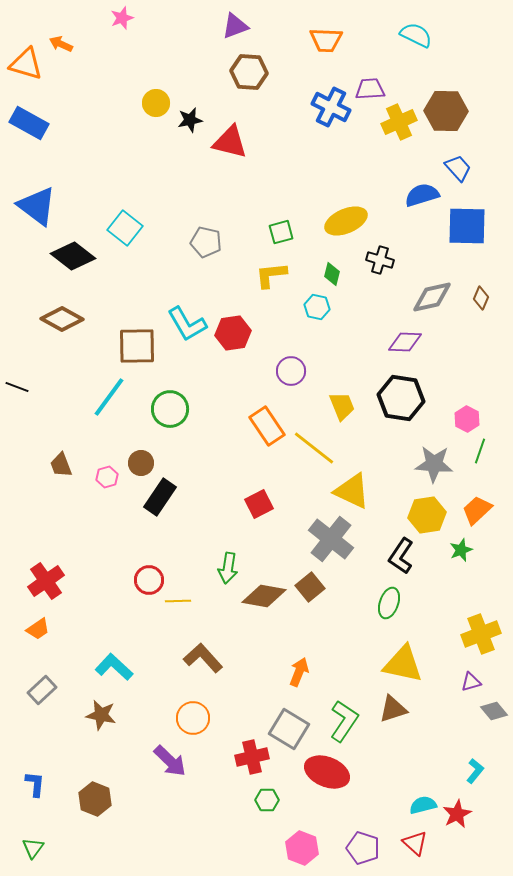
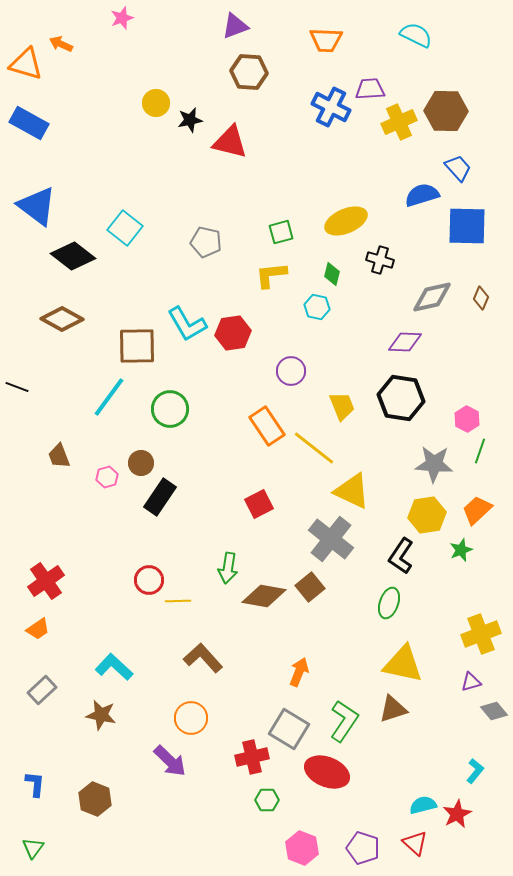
brown trapezoid at (61, 465): moved 2 px left, 9 px up
orange circle at (193, 718): moved 2 px left
